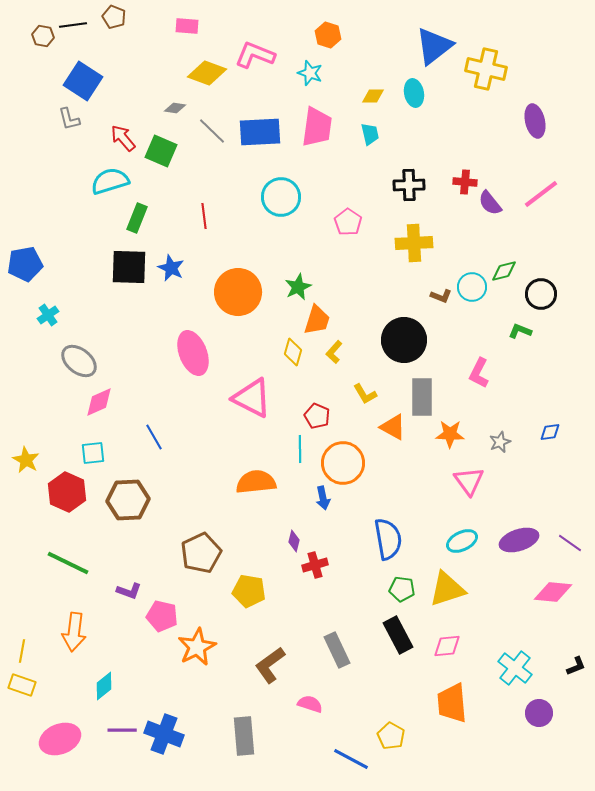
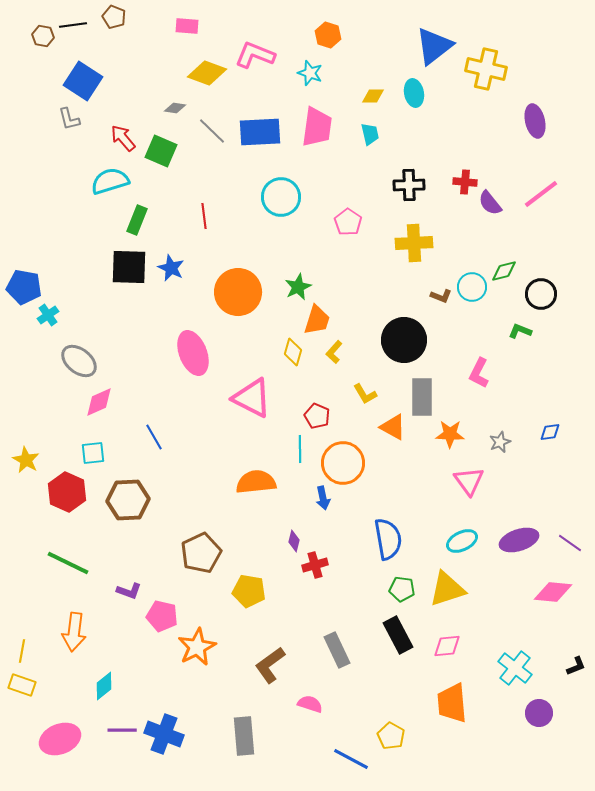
green rectangle at (137, 218): moved 2 px down
blue pentagon at (25, 264): moved 1 px left, 23 px down; rotated 20 degrees clockwise
